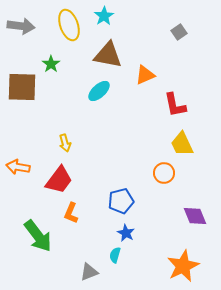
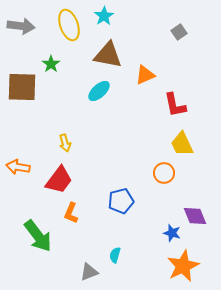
blue star: moved 46 px right; rotated 12 degrees counterclockwise
